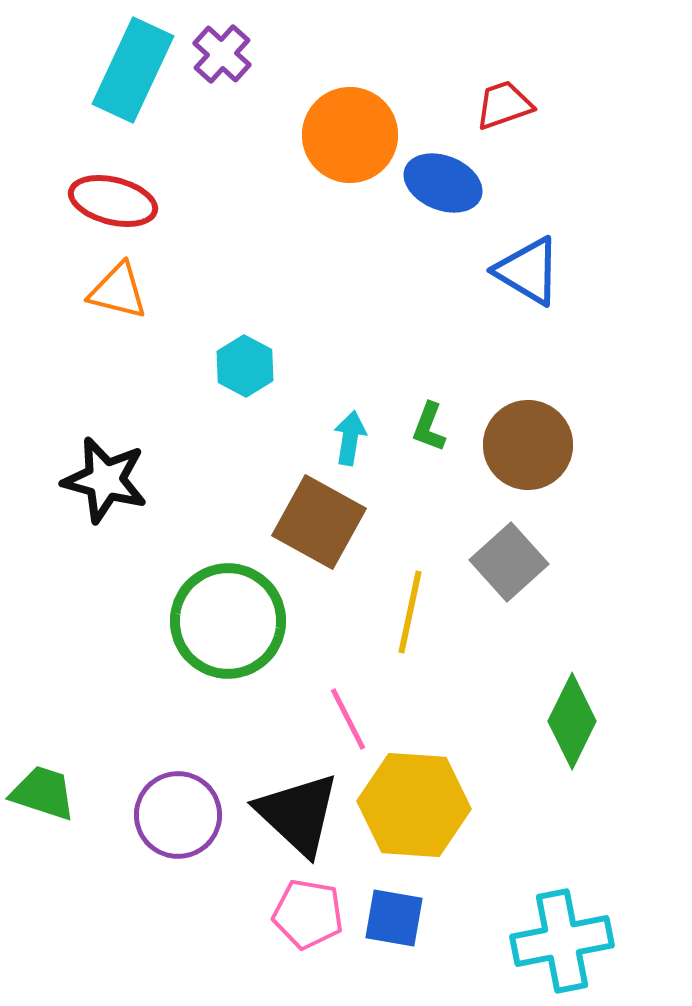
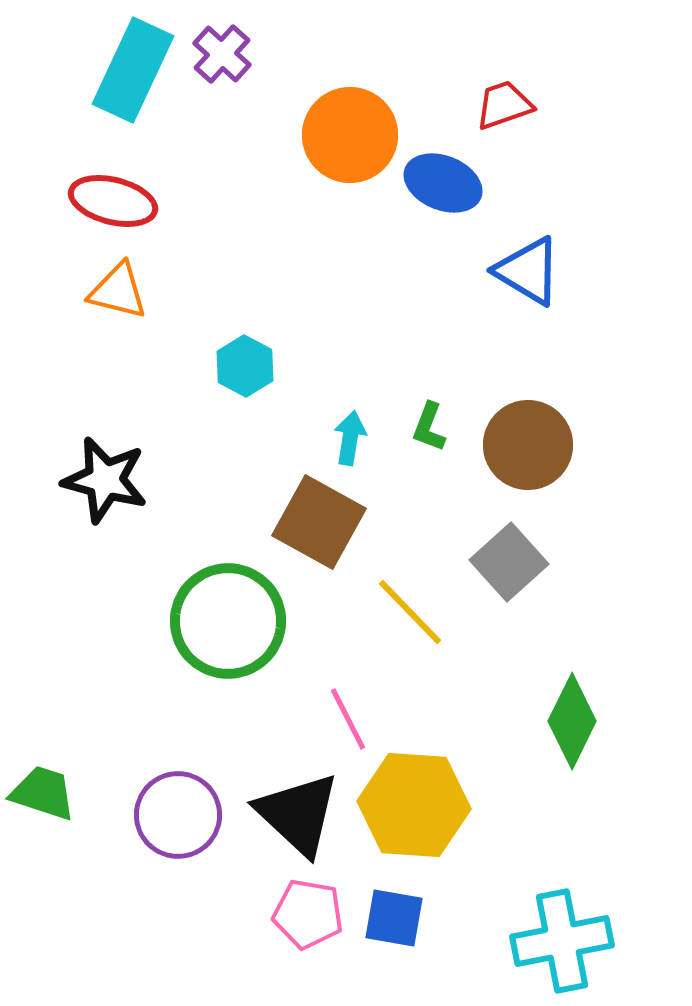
yellow line: rotated 56 degrees counterclockwise
